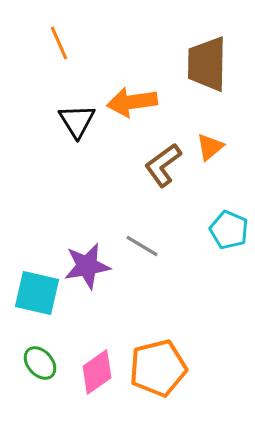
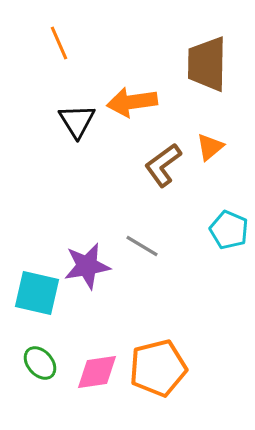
pink diamond: rotated 27 degrees clockwise
